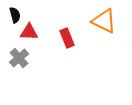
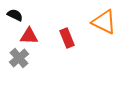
black semicircle: rotated 49 degrees counterclockwise
orange triangle: moved 1 px down
red triangle: moved 4 px down
